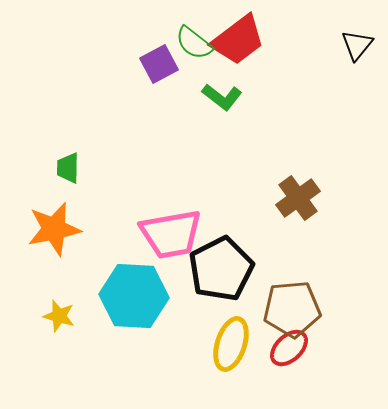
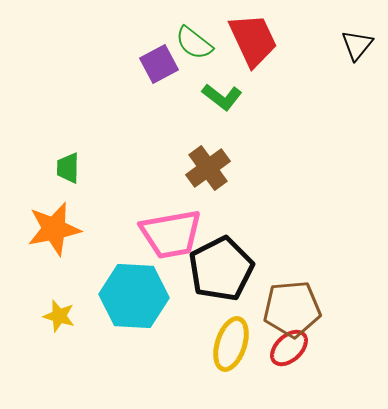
red trapezoid: moved 15 px right; rotated 78 degrees counterclockwise
brown cross: moved 90 px left, 30 px up
